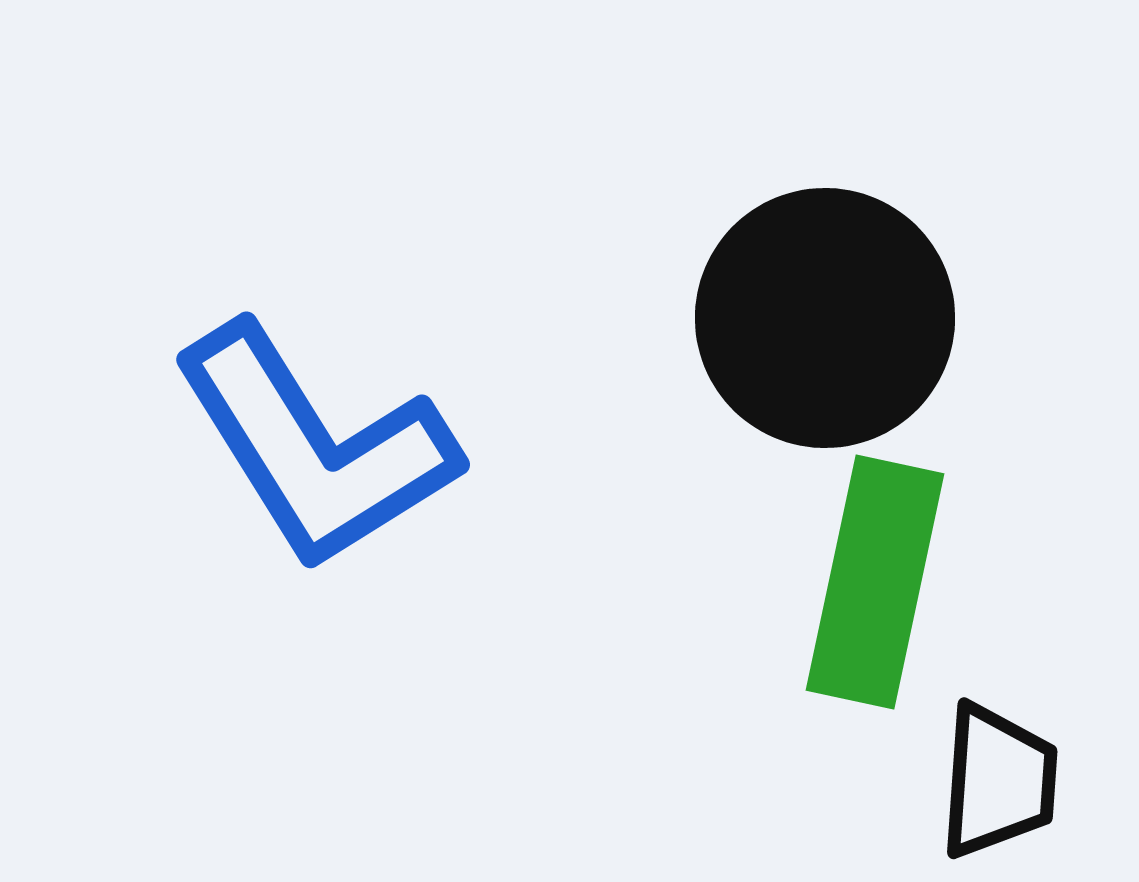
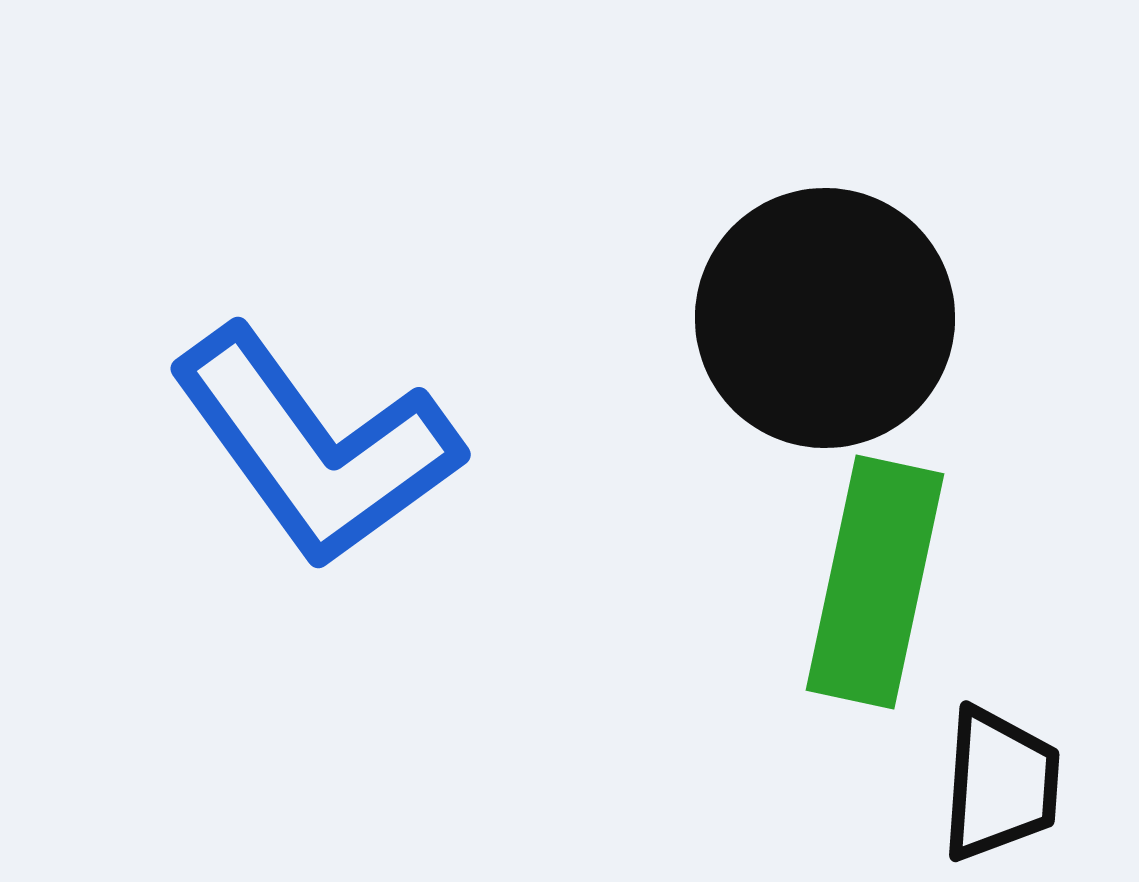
blue L-shape: rotated 4 degrees counterclockwise
black trapezoid: moved 2 px right, 3 px down
